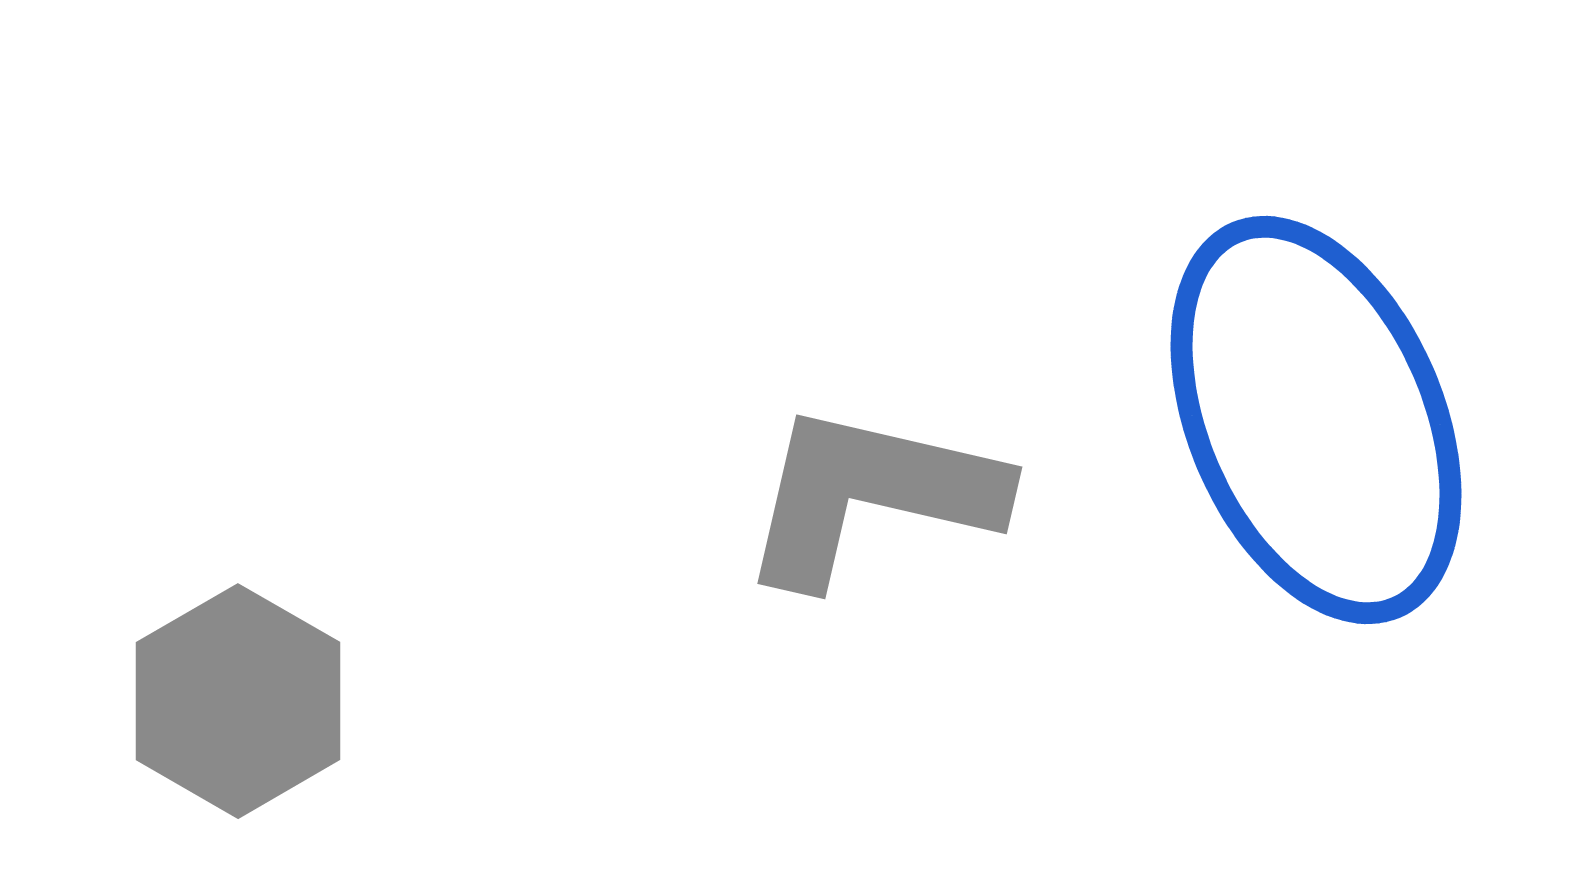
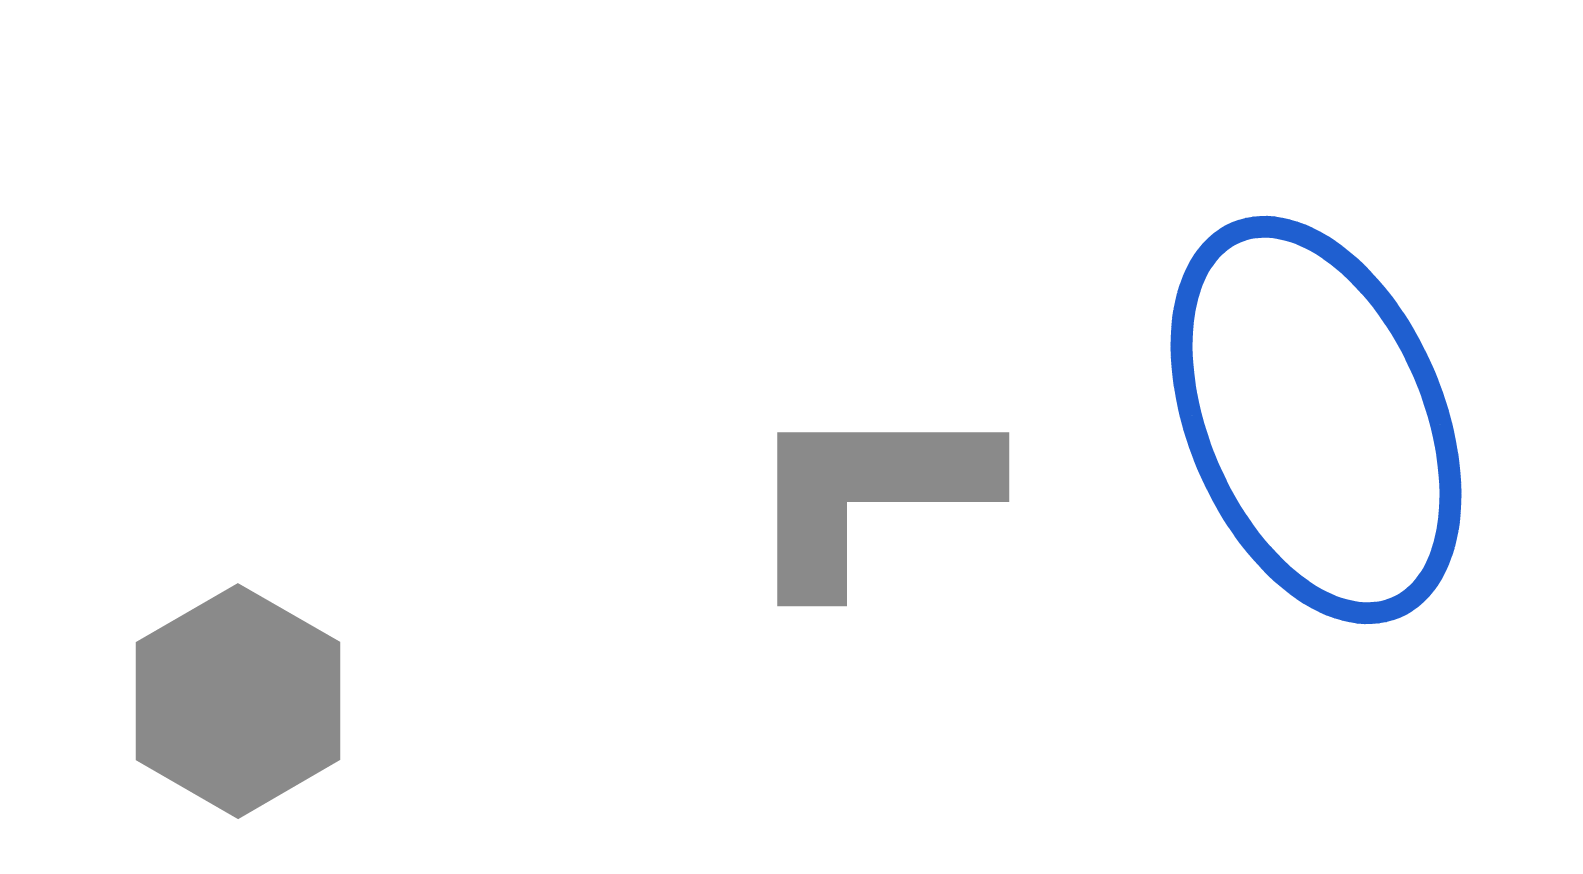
gray L-shape: moved 3 px left, 1 px up; rotated 13 degrees counterclockwise
